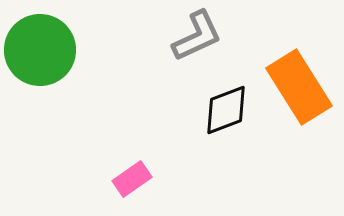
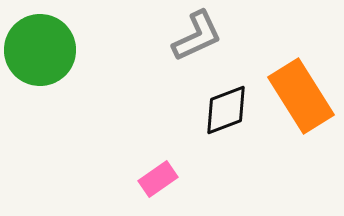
orange rectangle: moved 2 px right, 9 px down
pink rectangle: moved 26 px right
